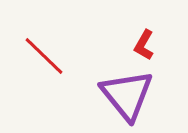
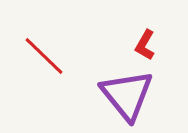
red L-shape: moved 1 px right
